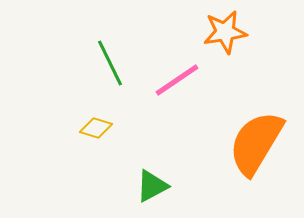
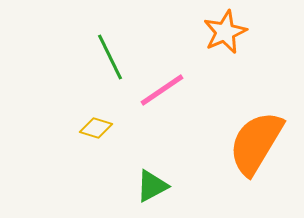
orange star: rotated 15 degrees counterclockwise
green line: moved 6 px up
pink line: moved 15 px left, 10 px down
